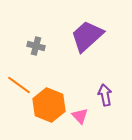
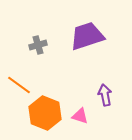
purple trapezoid: rotated 24 degrees clockwise
gray cross: moved 2 px right, 1 px up; rotated 30 degrees counterclockwise
orange hexagon: moved 4 px left, 8 px down
pink triangle: rotated 30 degrees counterclockwise
